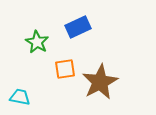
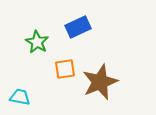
brown star: rotated 6 degrees clockwise
